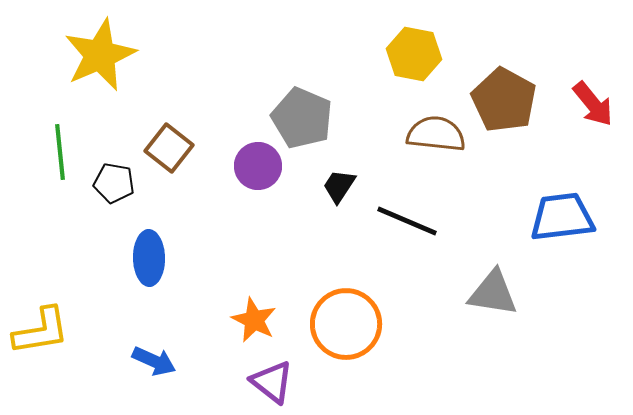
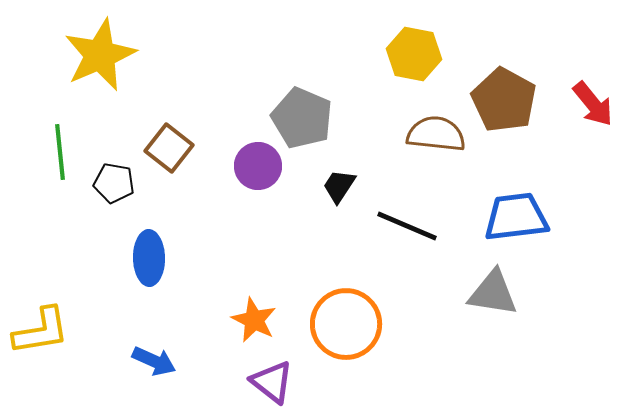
blue trapezoid: moved 46 px left
black line: moved 5 px down
